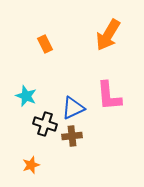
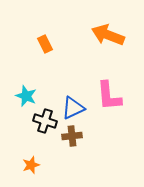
orange arrow: rotated 80 degrees clockwise
black cross: moved 3 px up
